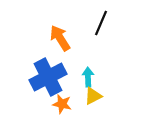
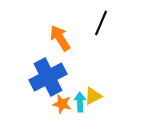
cyan arrow: moved 8 px left, 25 px down
